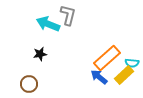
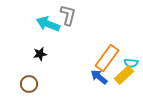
orange rectangle: rotated 12 degrees counterclockwise
cyan semicircle: moved 1 px left
